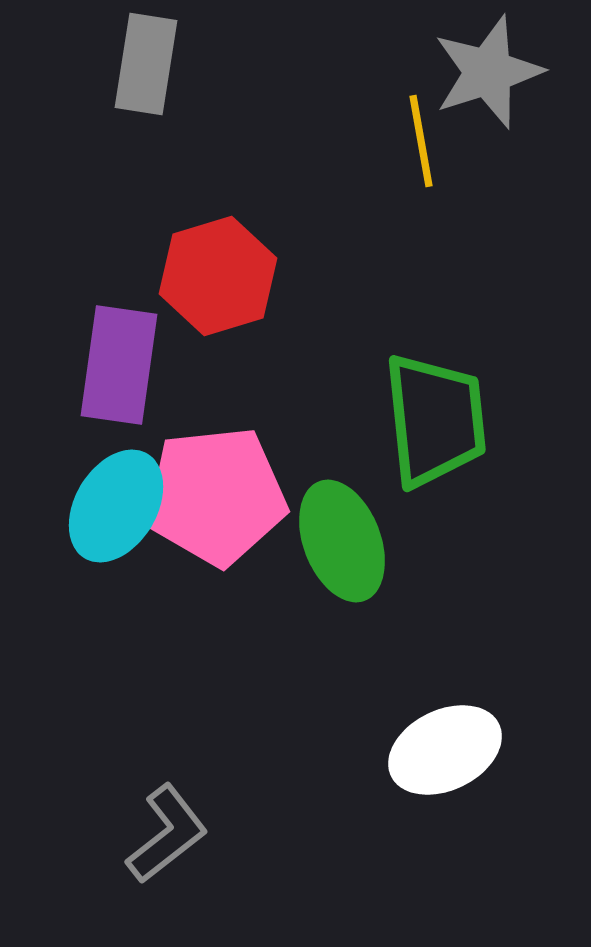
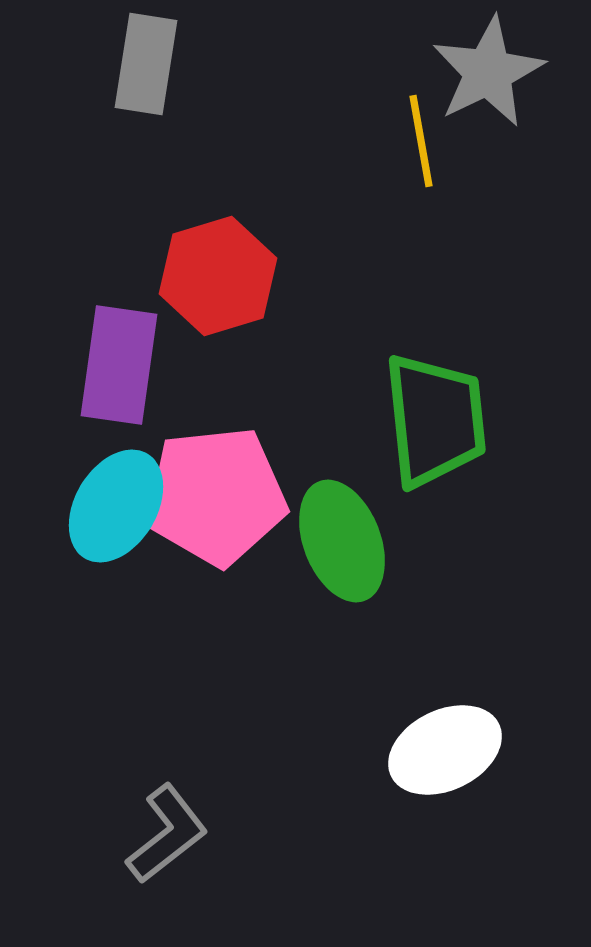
gray star: rotated 8 degrees counterclockwise
